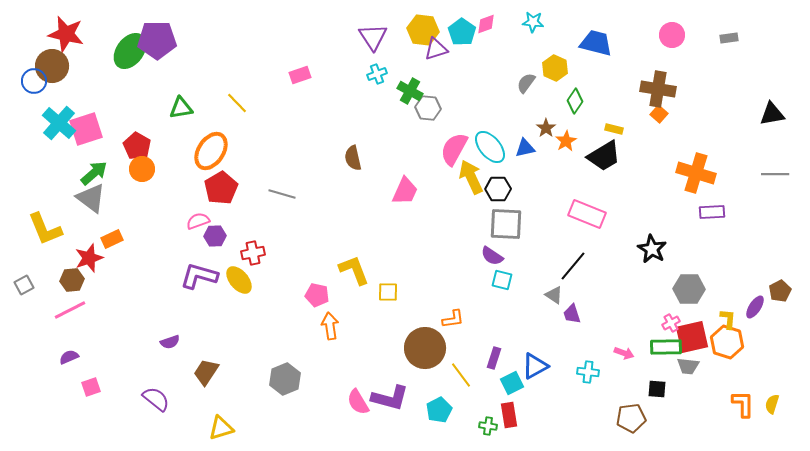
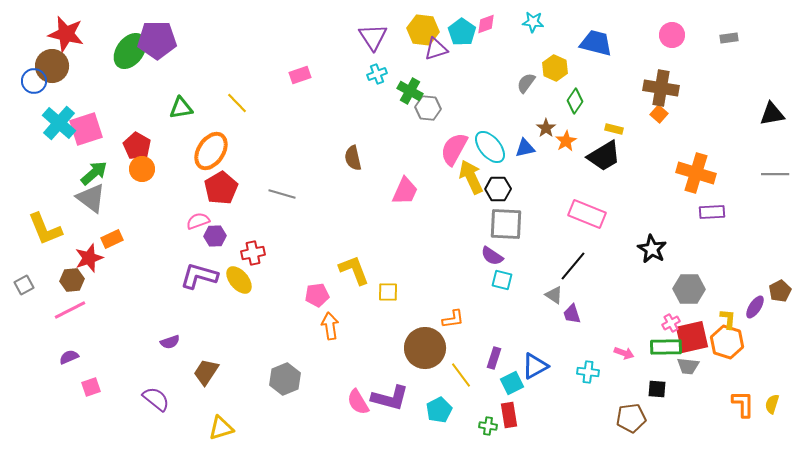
brown cross at (658, 89): moved 3 px right, 1 px up
pink pentagon at (317, 295): rotated 20 degrees counterclockwise
